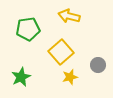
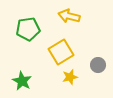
yellow square: rotated 10 degrees clockwise
green star: moved 1 px right, 4 px down; rotated 18 degrees counterclockwise
